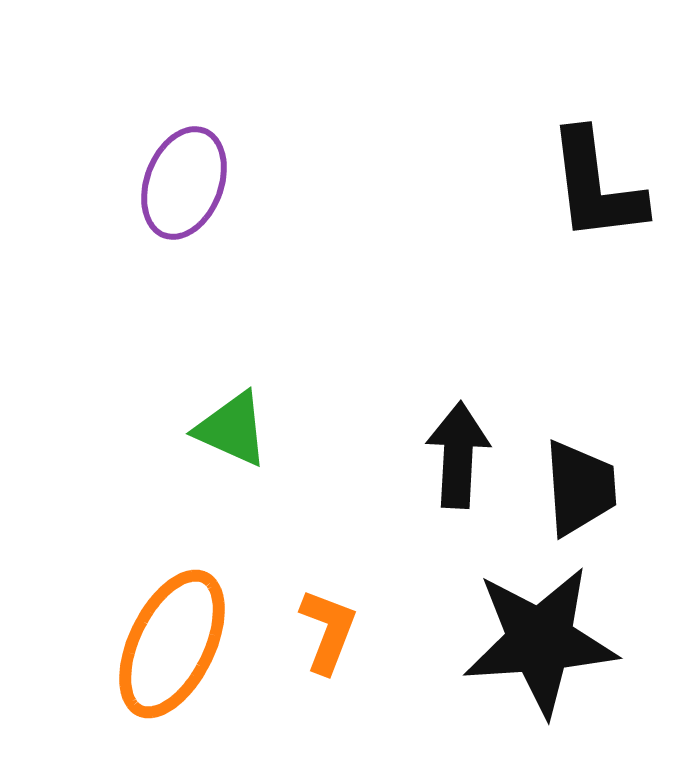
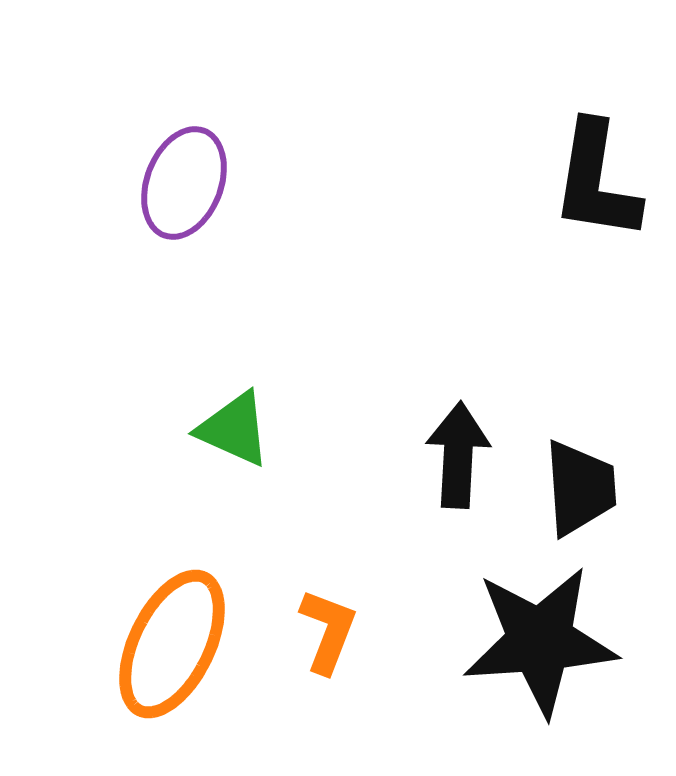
black L-shape: moved 5 px up; rotated 16 degrees clockwise
green triangle: moved 2 px right
